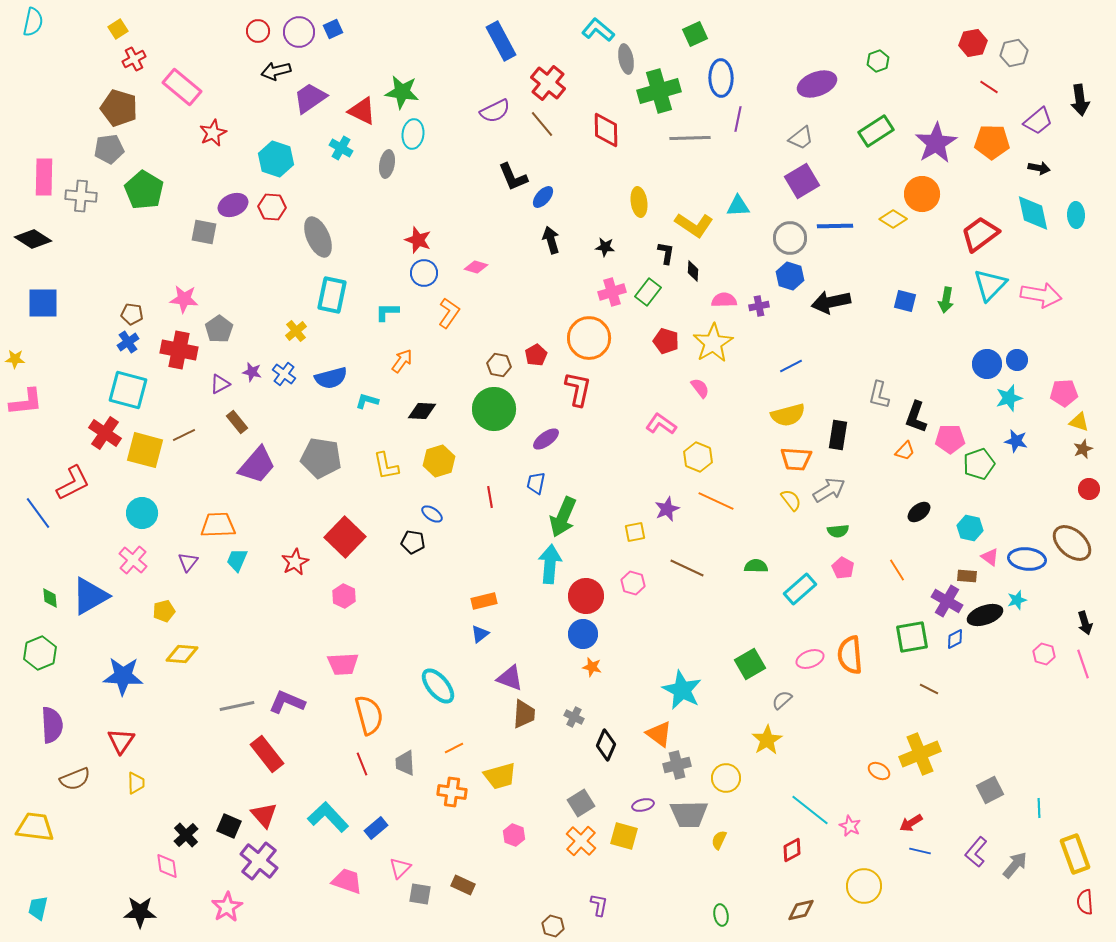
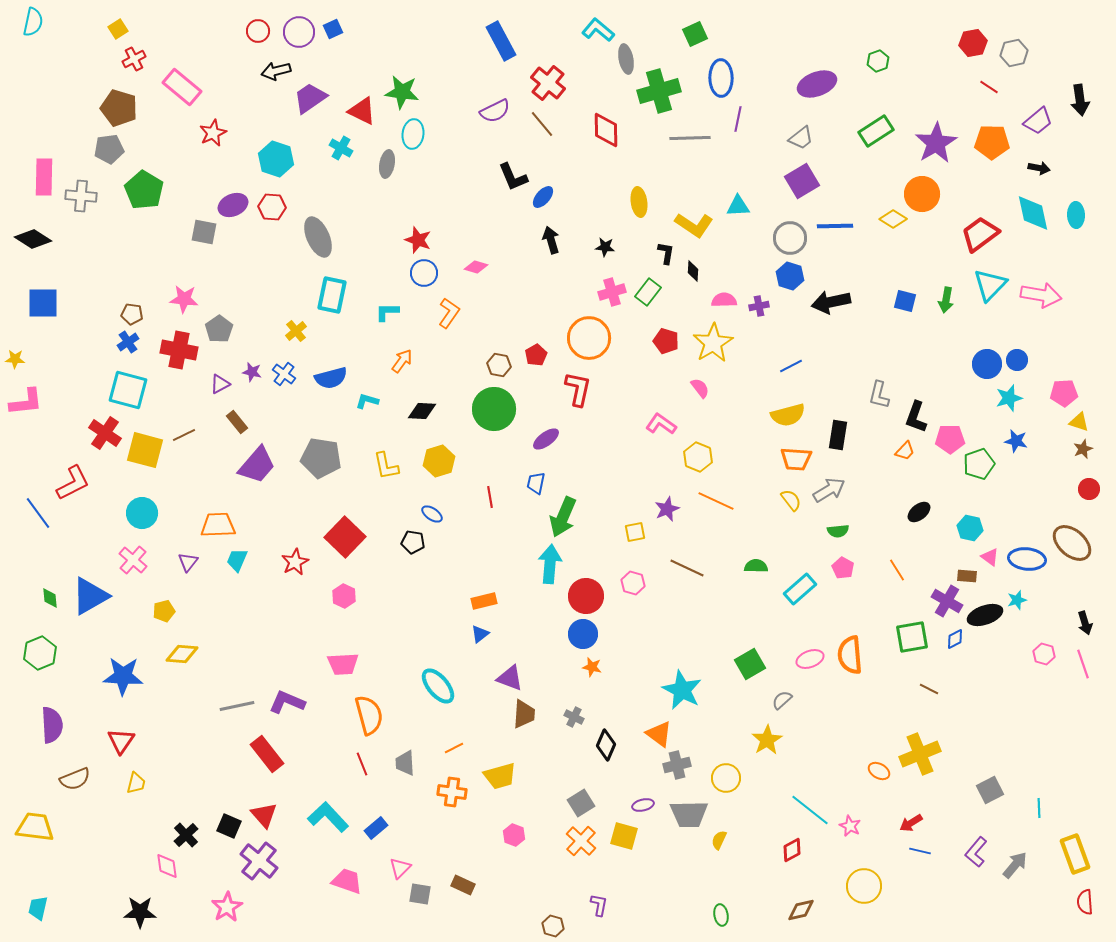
yellow trapezoid at (136, 783): rotated 15 degrees clockwise
